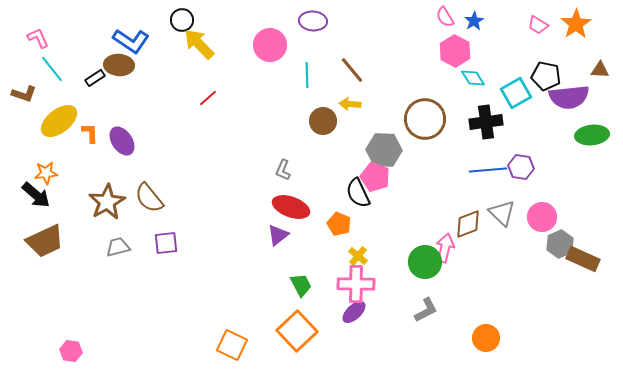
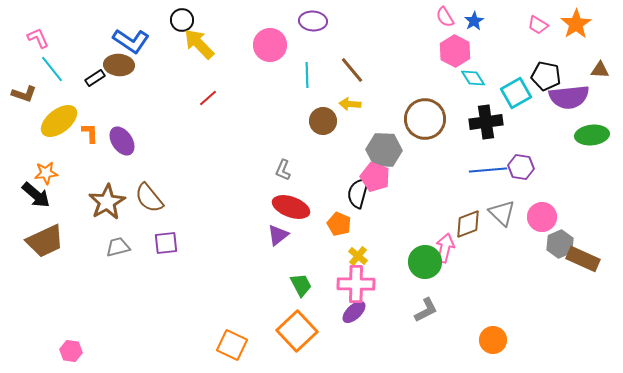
black semicircle at (358, 193): rotated 40 degrees clockwise
orange circle at (486, 338): moved 7 px right, 2 px down
